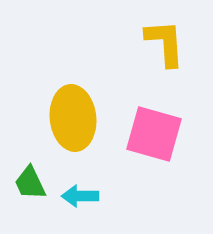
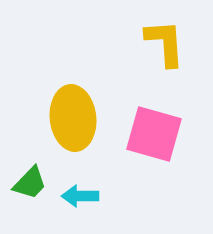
green trapezoid: rotated 111 degrees counterclockwise
